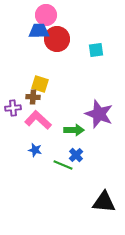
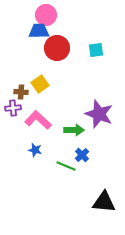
red circle: moved 9 px down
yellow square: rotated 36 degrees clockwise
brown cross: moved 12 px left, 5 px up
blue cross: moved 6 px right
green line: moved 3 px right, 1 px down
